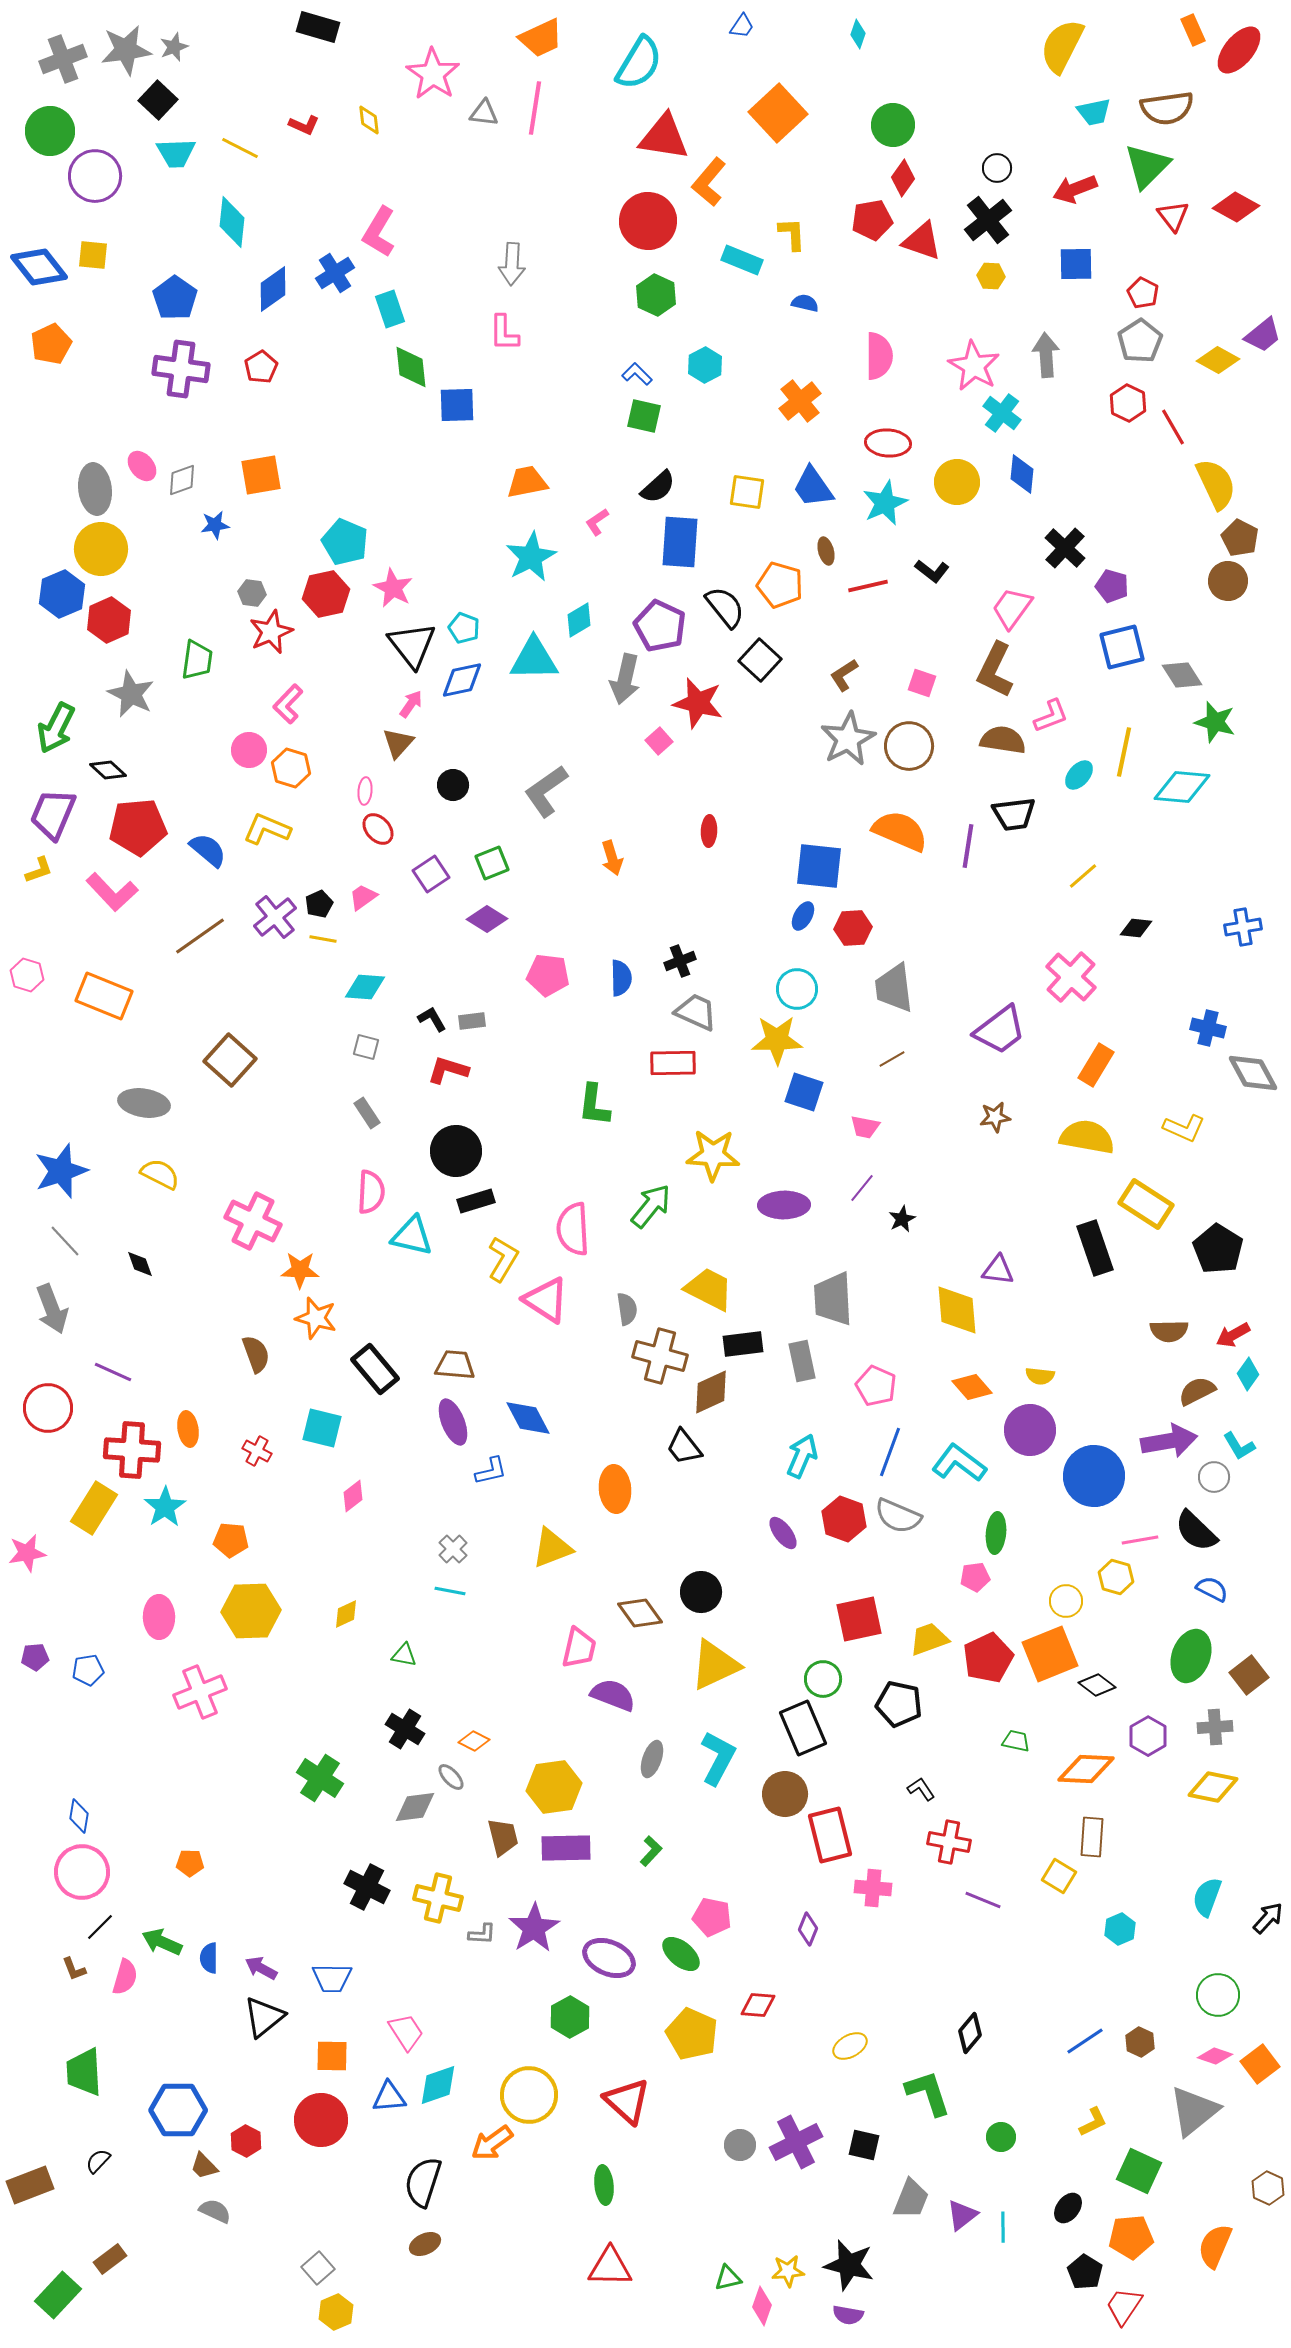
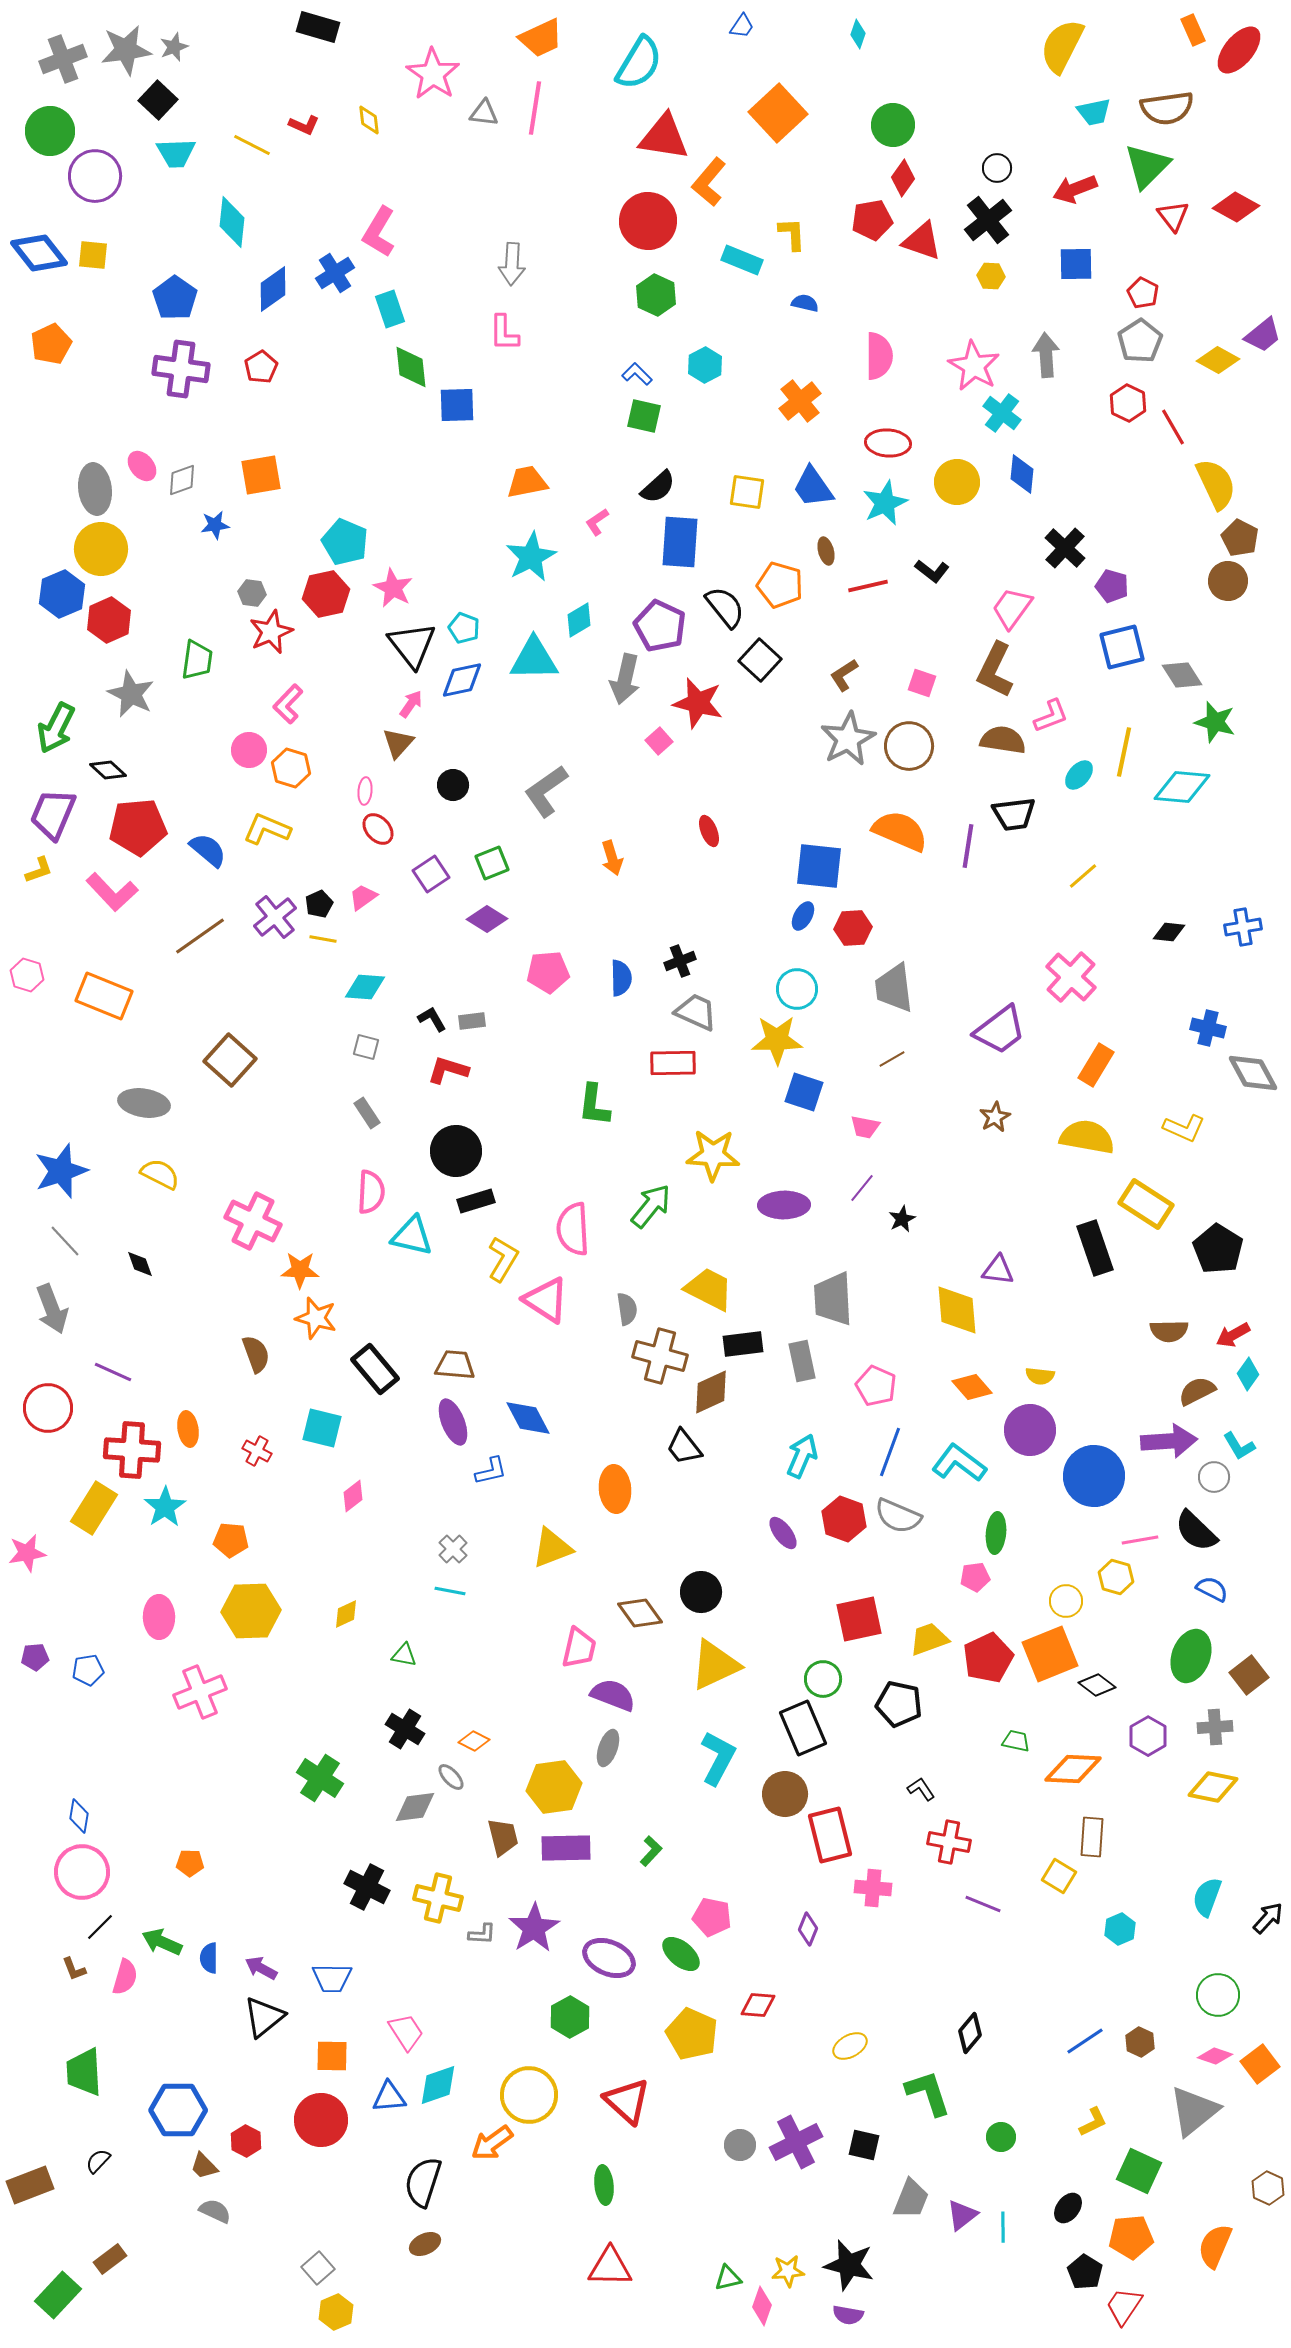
yellow line at (240, 148): moved 12 px right, 3 px up
blue diamond at (39, 267): moved 14 px up
red ellipse at (709, 831): rotated 24 degrees counterclockwise
black diamond at (1136, 928): moved 33 px right, 4 px down
pink pentagon at (548, 975): moved 3 px up; rotated 12 degrees counterclockwise
brown star at (995, 1117): rotated 20 degrees counterclockwise
purple arrow at (1169, 1441): rotated 6 degrees clockwise
gray ellipse at (652, 1759): moved 44 px left, 11 px up
orange diamond at (1086, 1769): moved 13 px left
purple line at (983, 1900): moved 4 px down
